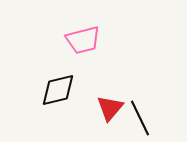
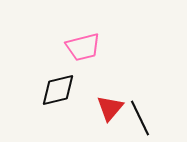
pink trapezoid: moved 7 px down
